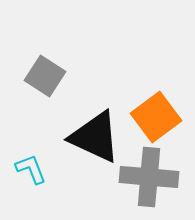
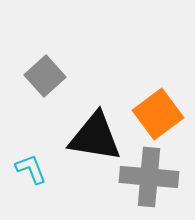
gray square: rotated 15 degrees clockwise
orange square: moved 2 px right, 3 px up
black triangle: rotated 16 degrees counterclockwise
